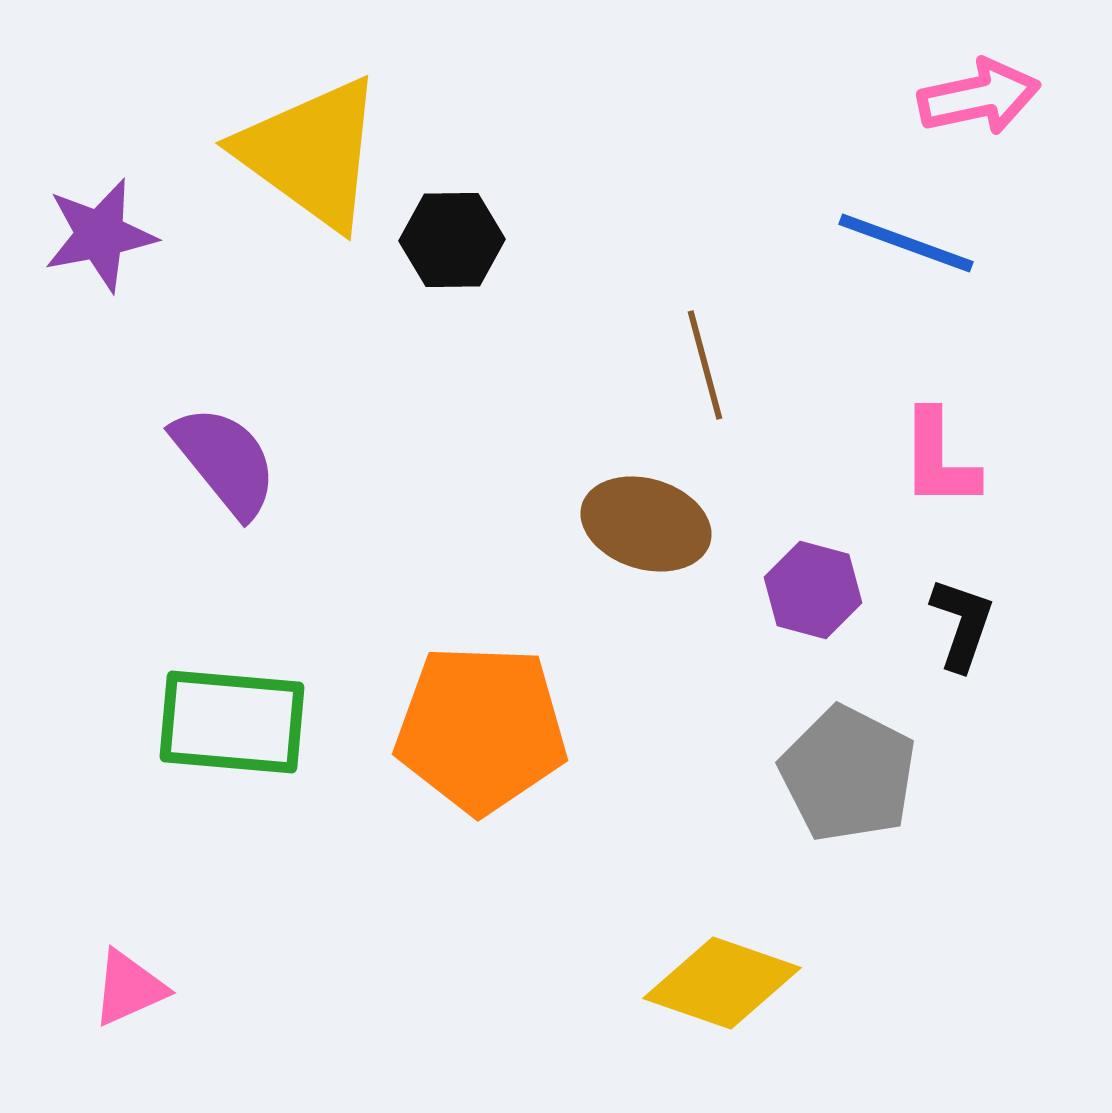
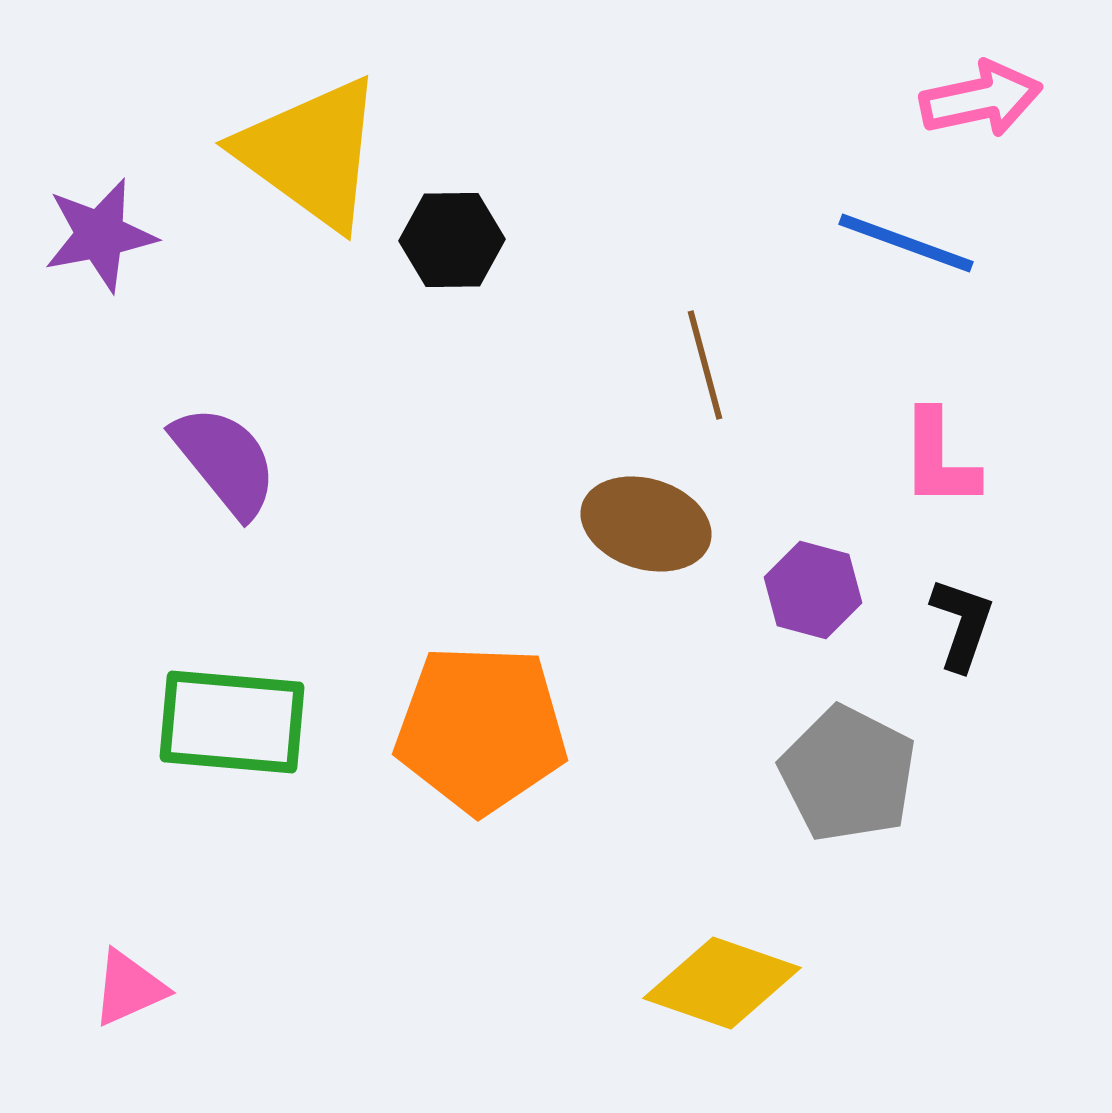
pink arrow: moved 2 px right, 2 px down
